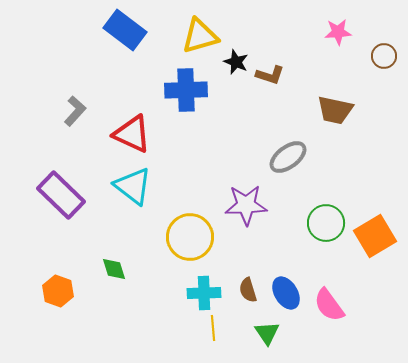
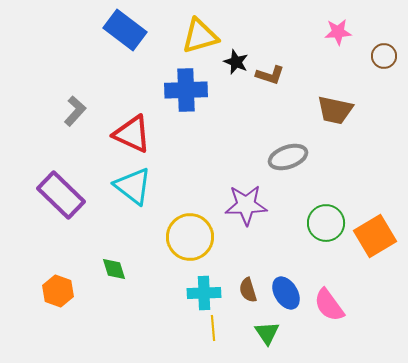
gray ellipse: rotated 18 degrees clockwise
